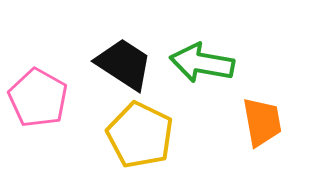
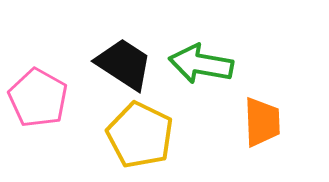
green arrow: moved 1 px left, 1 px down
orange trapezoid: rotated 8 degrees clockwise
